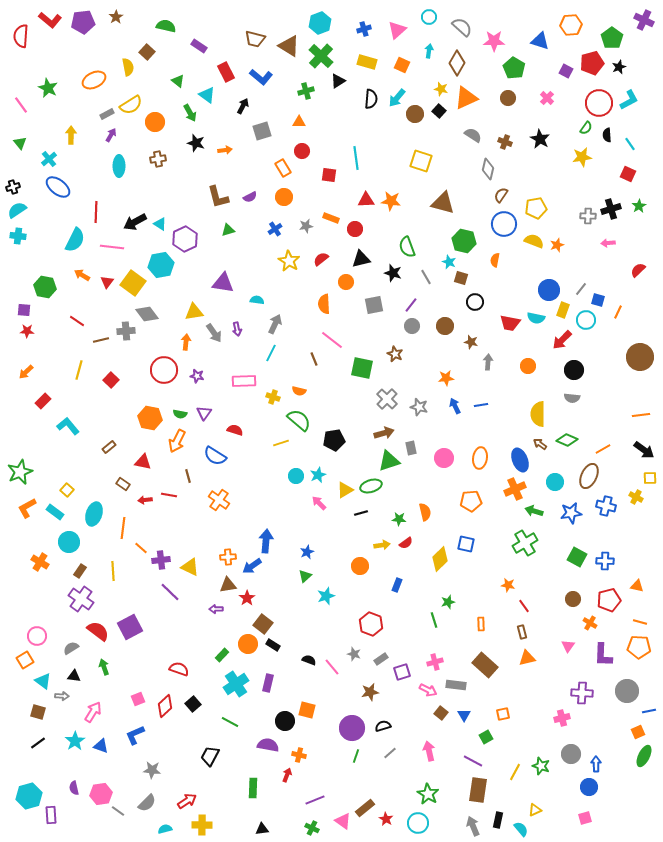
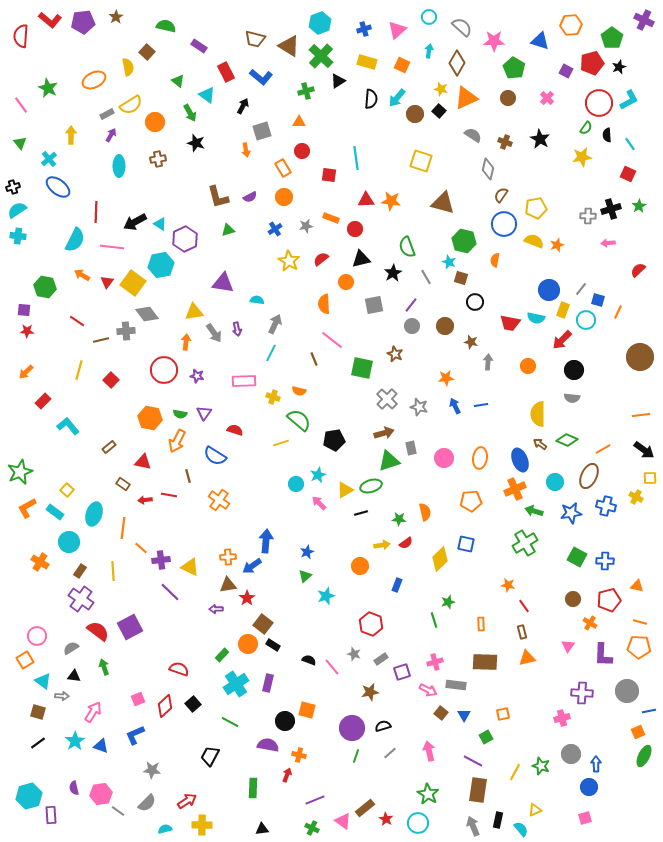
orange arrow at (225, 150): moved 21 px right; rotated 88 degrees clockwise
black star at (393, 273): rotated 24 degrees clockwise
cyan circle at (296, 476): moved 8 px down
brown rectangle at (485, 665): moved 3 px up; rotated 40 degrees counterclockwise
